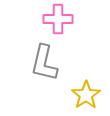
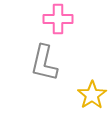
yellow star: moved 6 px right
